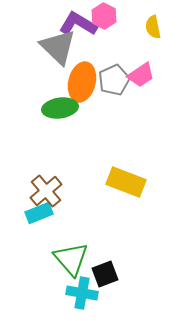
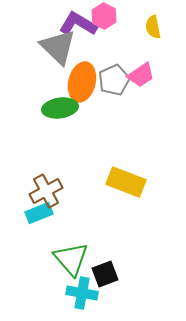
brown cross: rotated 12 degrees clockwise
